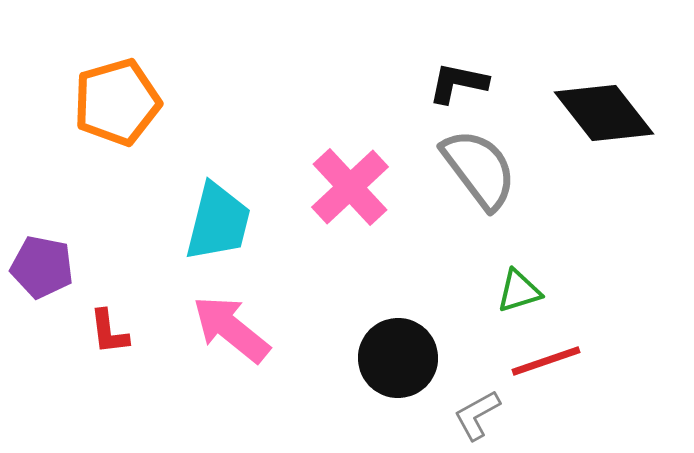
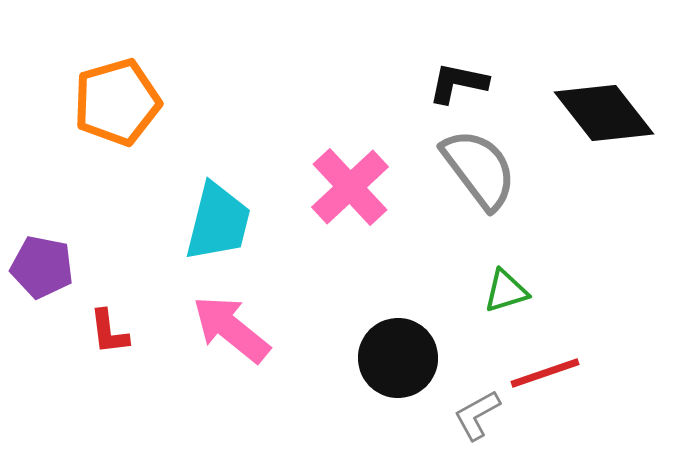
green triangle: moved 13 px left
red line: moved 1 px left, 12 px down
